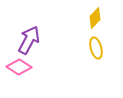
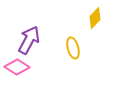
yellow ellipse: moved 23 px left
pink diamond: moved 2 px left
